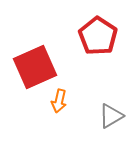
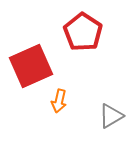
red pentagon: moved 15 px left, 4 px up
red square: moved 4 px left, 1 px up
